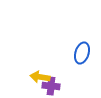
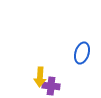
yellow arrow: rotated 96 degrees counterclockwise
